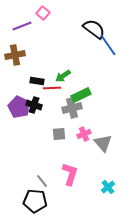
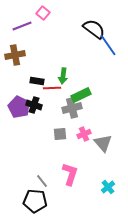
green arrow: rotated 49 degrees counterclockwise
gray square: moved 1 px right
